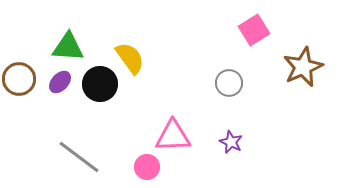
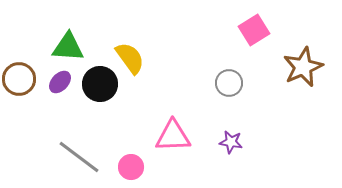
purple star: rotated 15 degrees counterclockwise
pink circle: moved 16 px left
